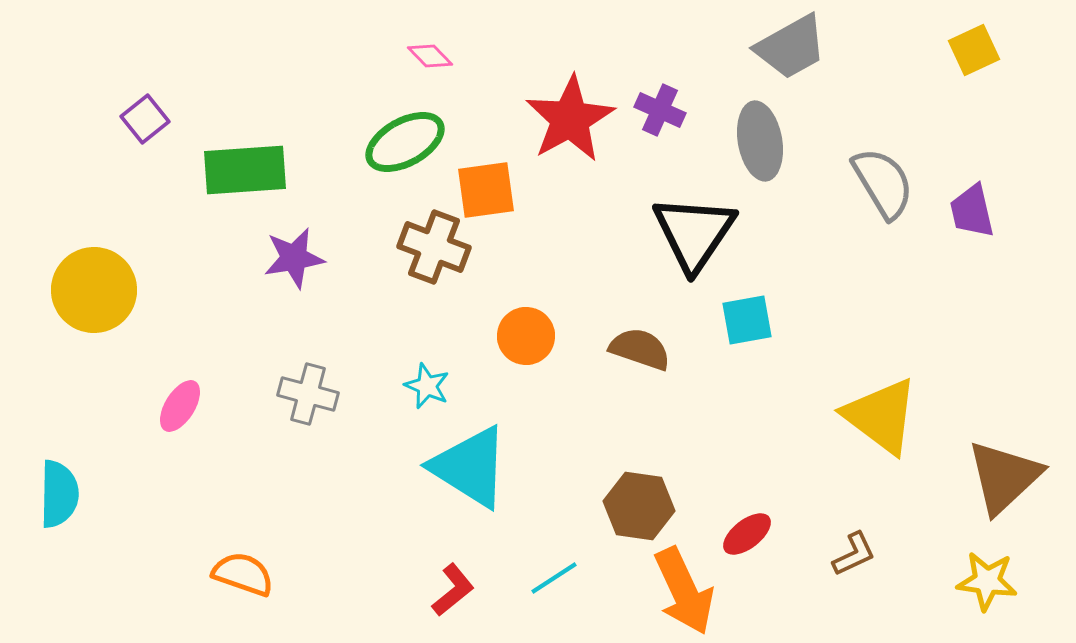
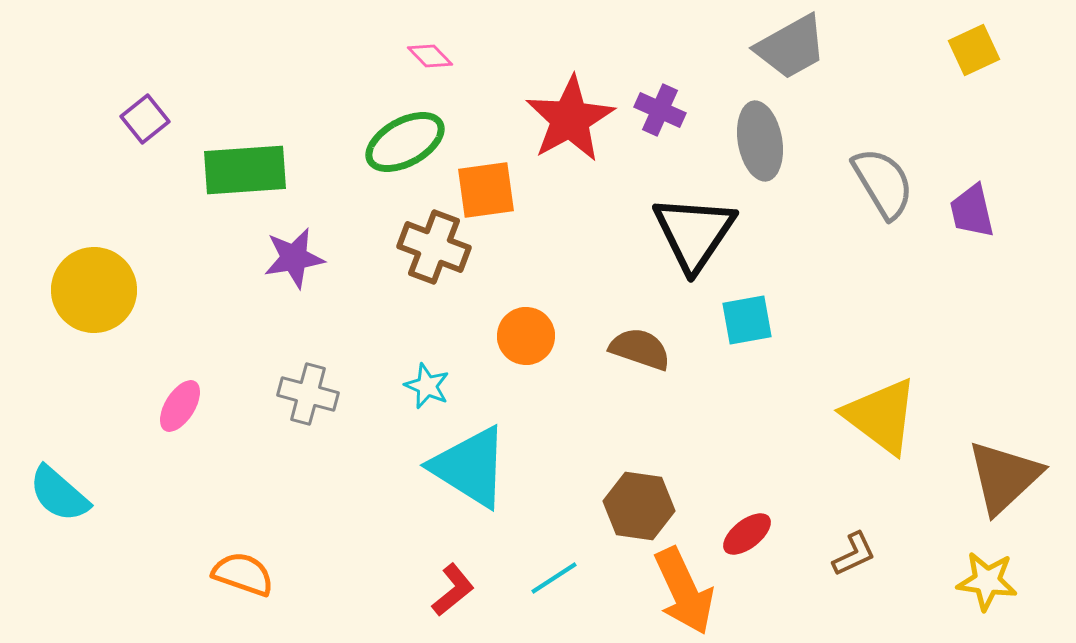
cyan semicircle: rotated 130 degrees clockwise
